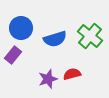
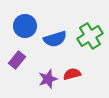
blue circle: moved 4 px right, 2 px up
green cross: rotated 20 degrees clockwise
purple rectangle: moved 4 px right, 5 px down
